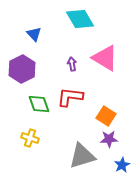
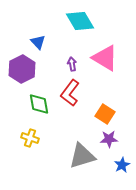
cyan diamond: moved 2 px down
blue triangle: moved 4 px right, 8 px down
red L-shape: moved 4 px up; rotated 60 degrees counterclockwise
green diamond: rotated 10 degrees clockwise
orange square: moved 1 px left, 2 px up
